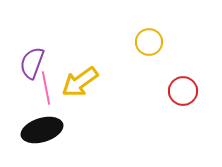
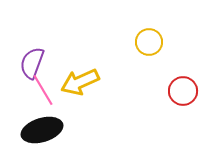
yellow arrow: rotated 12 degrees clockwise
pink line: moved 3 px left, 2 px down; rotated 20 degrees counterclockwise
